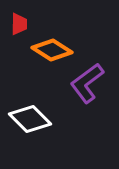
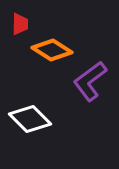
red trapezoid: moved 1 px right
purple L-shape: moved 3 px right, 2 px up
